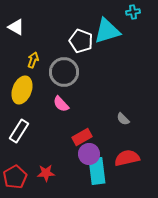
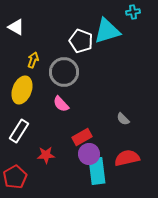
red star: moved 18 px up
